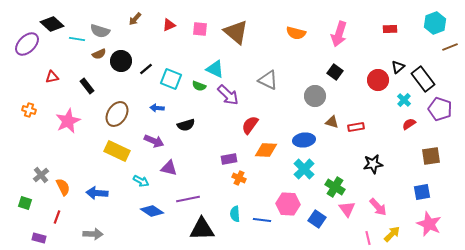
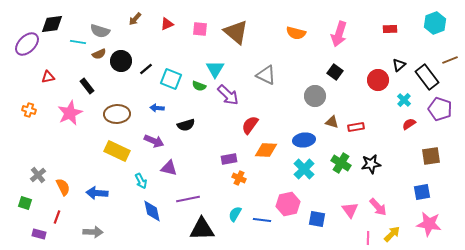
black diamond at (52, 24): rotated 50 degrees counterclockwise
red triangle at (169, 25): moved 2 px left, 1 px up
cyan line at (77, 39): moved 1 px right, 3 px down
brown line at (450, 47): moved 13 px down
black triangle at (398, 67): moved 1 px right, 2 px up
cyan triangle at (215, 69): rotated 36 degrees clockwise
red triangle at (52, 77): moved 4 px left
black rectangle at (423, 79): moved 4 px right, 2 px up
gray triangle at (268, 80): moved 2 px left, 5 px up
brown ellipse at (117, 114): rotated 55 degrees clockwise
pink star at (68, 121): moved 2 px right, 8 px up
black star at (373, 164): moved 2 px left
gray cross at (41, 175): moved 3 px left
cyan arrow at (141, 181): rotated 35 degrees clockwise
green cross at (335, 187): moved 6 px right, 24 px up
pink hexagon at (288, 204): rotated 15 degrees counterclockwise
pink triangle at (347, 209): moved 3 px right, 1 px down
blue diamond at (152, 211): rotated 45 degrees clockwise
cyan semicircle at (235, 214): rotated 35 degrees clockwise
blue square at (317, 219): rotated 24 degrees counterclockwise
pink star at (429, 224): rotated 15 degrees counterclockwise
gray arrow at (93, 234): moved 2 px up
purple rectangle at (39, 238): moved 4 px up
pink line at (368, 238): rotated 16 degrees clockwise
